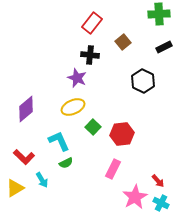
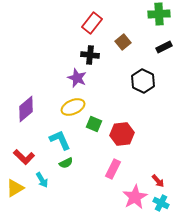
green square: moved 1 px right, 3 px up; rotated 21 degrees counterclockwise
cyan L-shape: moved 1 px right, 1 px up
